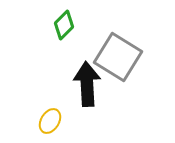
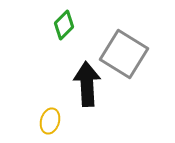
gray square: moved 6 px right, 3 px up
yellow ellipse: rotated 15 degrees counterclockwise
